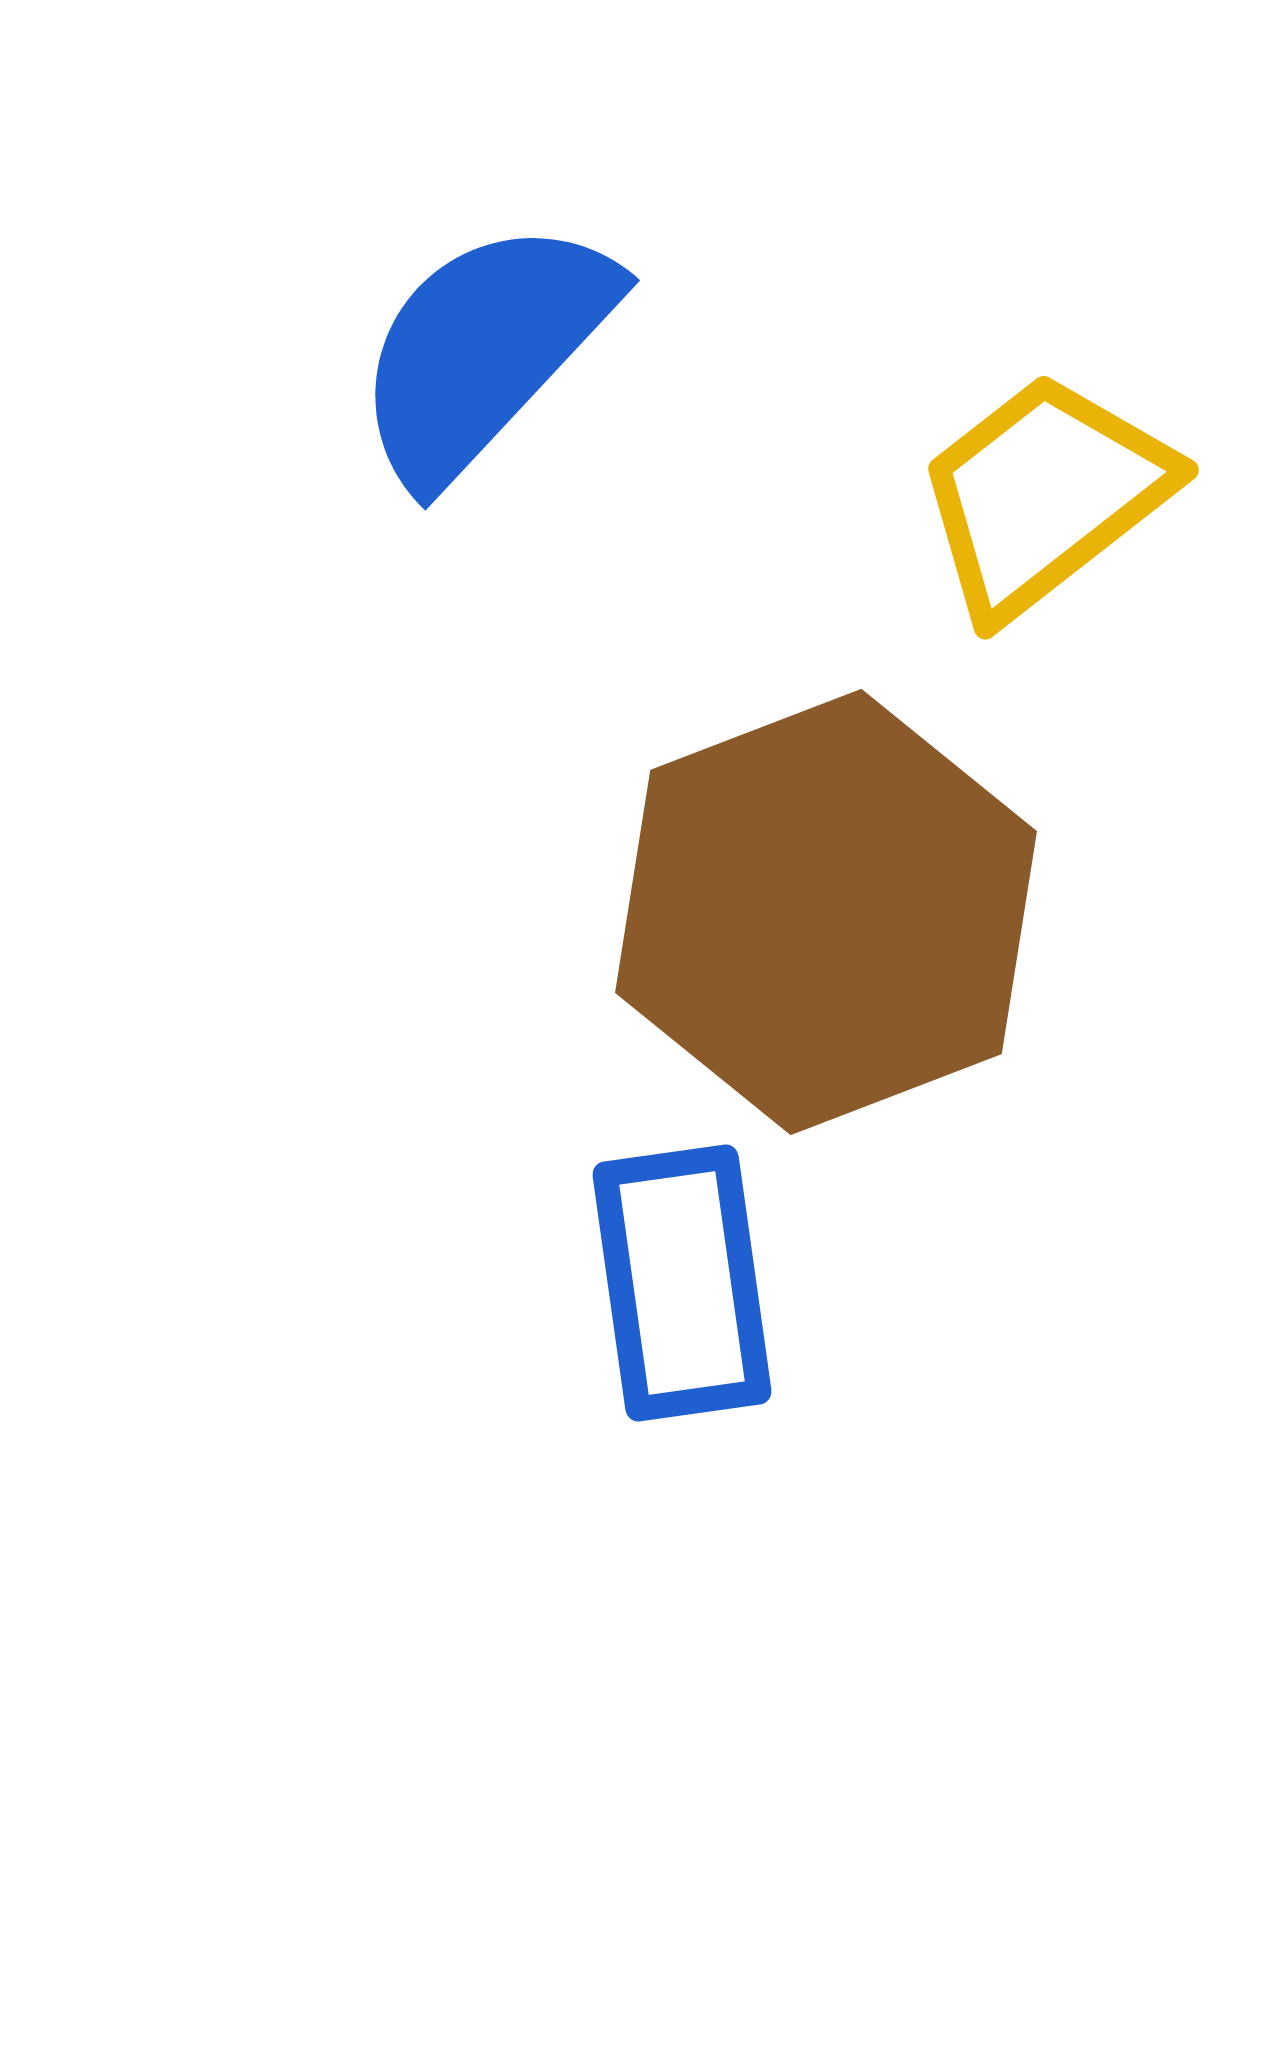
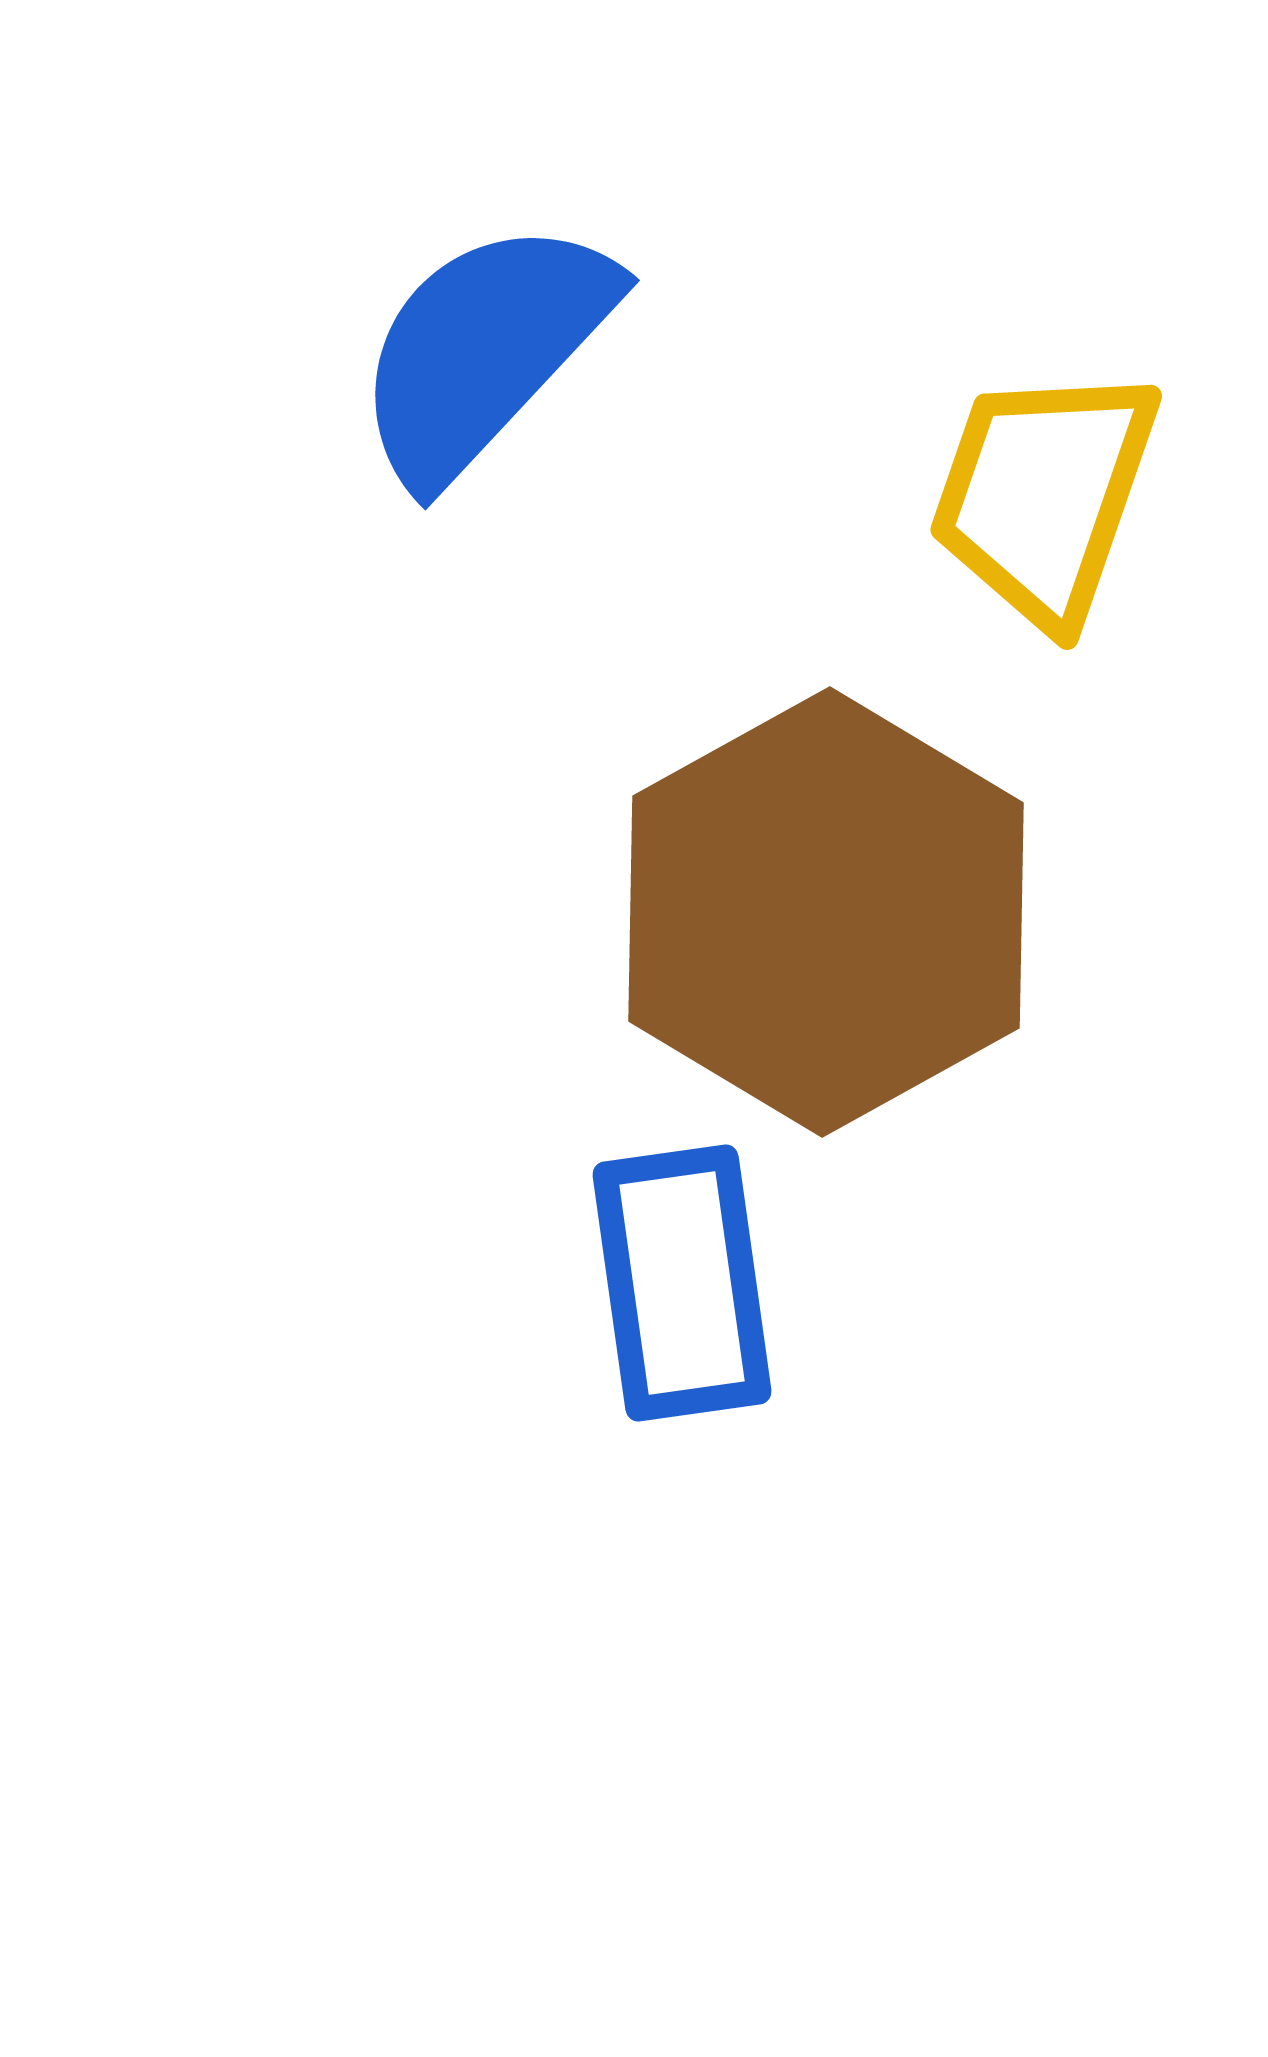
yellow trapezoid: rotated 33 degrees counterclockwise
brown hexagon: rotated 8 degrees counterclockwise
